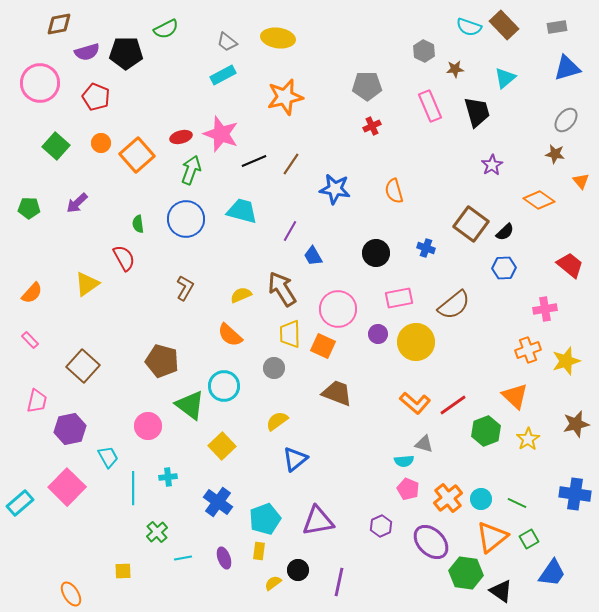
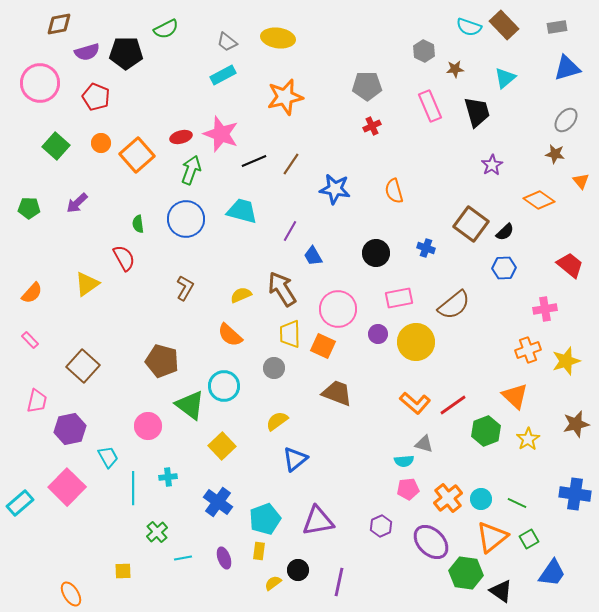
pink pentagon at (408, 489): rotated 30 degrees counterclockwise
